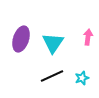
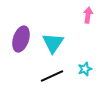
pink arrow: moved 22 px up
cyan star: moved 3 px right, 9 px up
